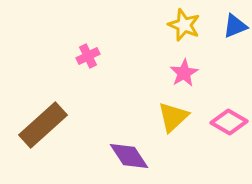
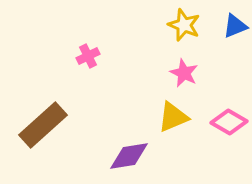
pink star: rotated 16 degrees counterclockwise
yellow triangle: rotated 20 degrees clockwise
purple diamond: rotated 66 degrees counterclockwise
